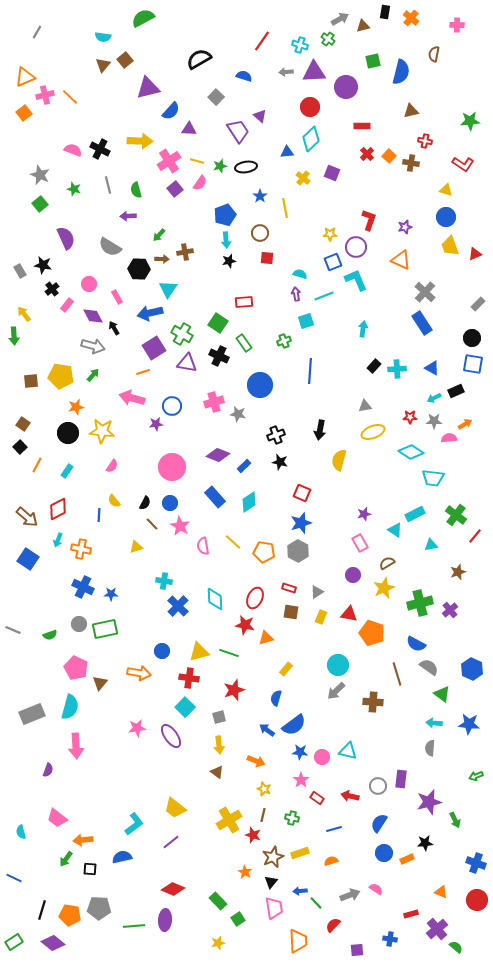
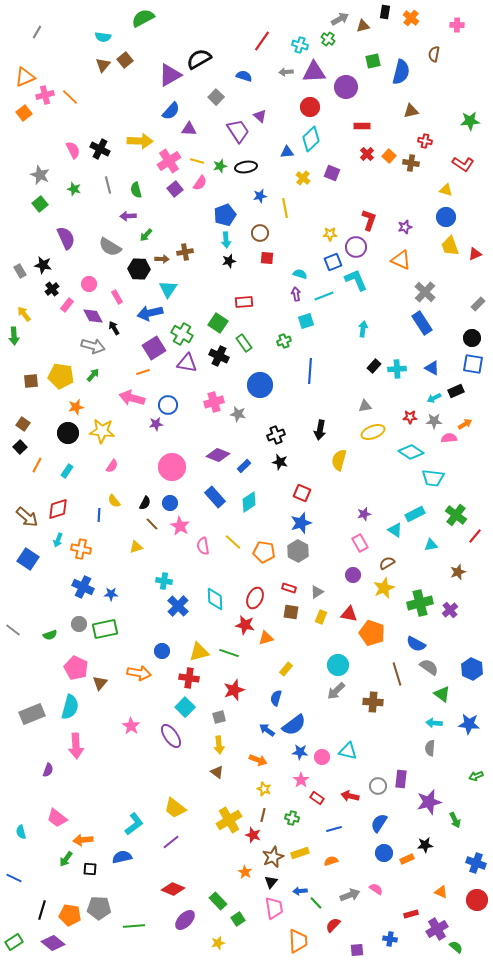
purple triangle at (148, 88): moved 22 px right, 13 px up; rotated 15 degrees counterclockwise
pink semicircle at (73, 150): rotated 42 degrees clockwise
blue star at (260, 196): rotated 24 degrees clockwise
green arrow at (159, 235): moved 13 px left
blue circle at (172, 406): moved 4 px left, 1 px up
red diamond at (58, 509): rotated 10 degrees clockwise
gray line at (13, 630): rotated 14 degrees clockwise
pink star at (137, 728): moved 6 px left, 2 px up; rotated 30 degrees counterclockwise
orange arrow at (256, 761): moved 2 px right, 1 px up
black star at (425, 843): moved 2 px down
purple ellipse at (165, 920): moved 20 px right; rotated 40 degrees clockwise
purple cross at (437, 929): rotated 10 degrees clockwise
